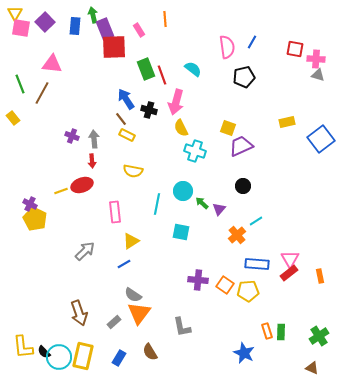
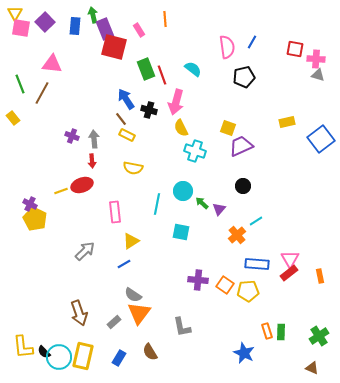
red square at (114, 47): rotated 16 degrees clockwise
yellow semicircle at (133, 171): moved 3 px up
